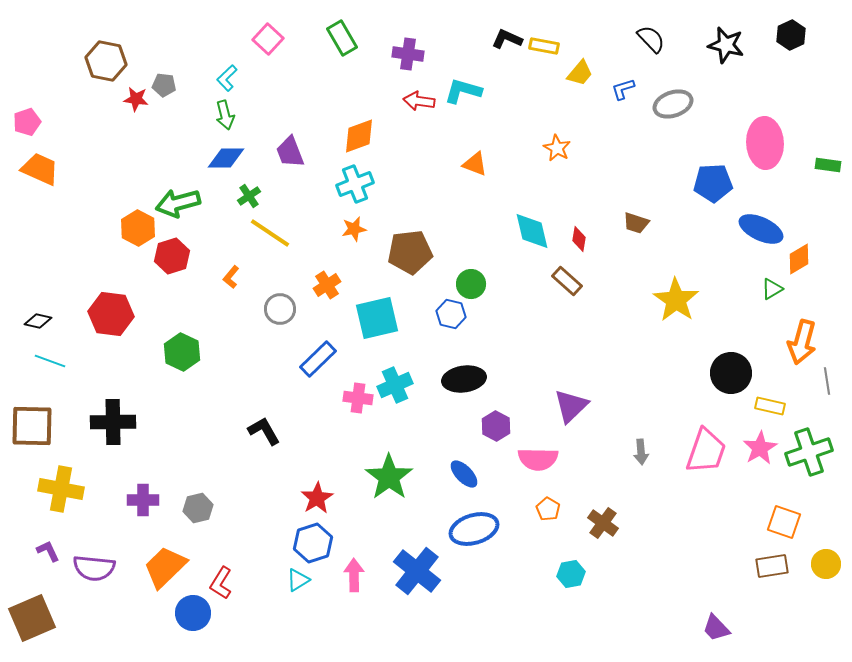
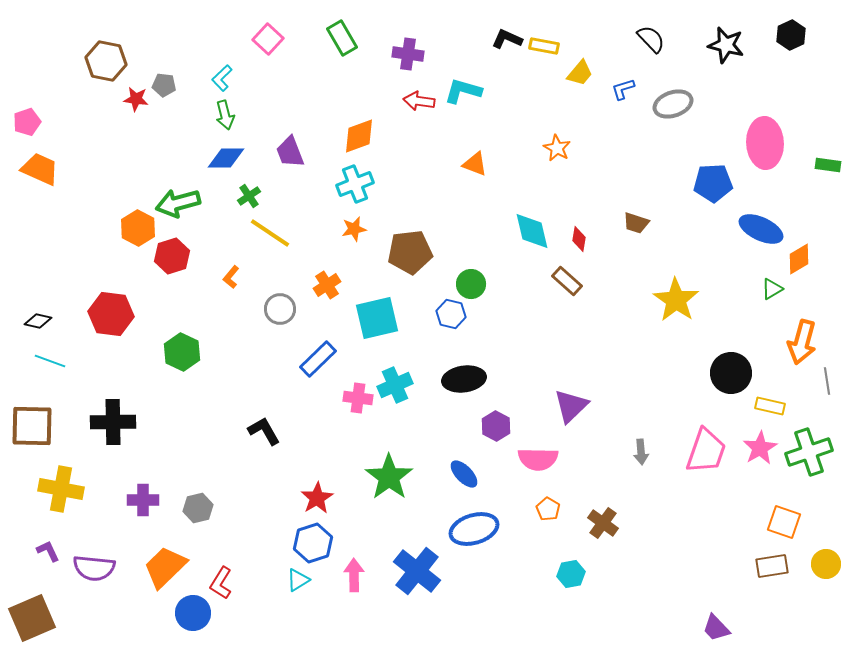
cyan L-shape at (227, 78): moved 5 px left
